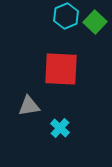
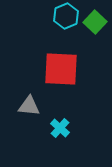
gray triangle: rotated 15 degrees clockwise
